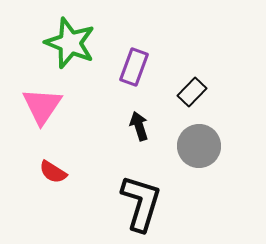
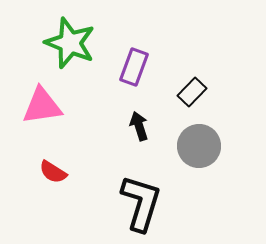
pink triangle: rotated 48 degrees clockwise
